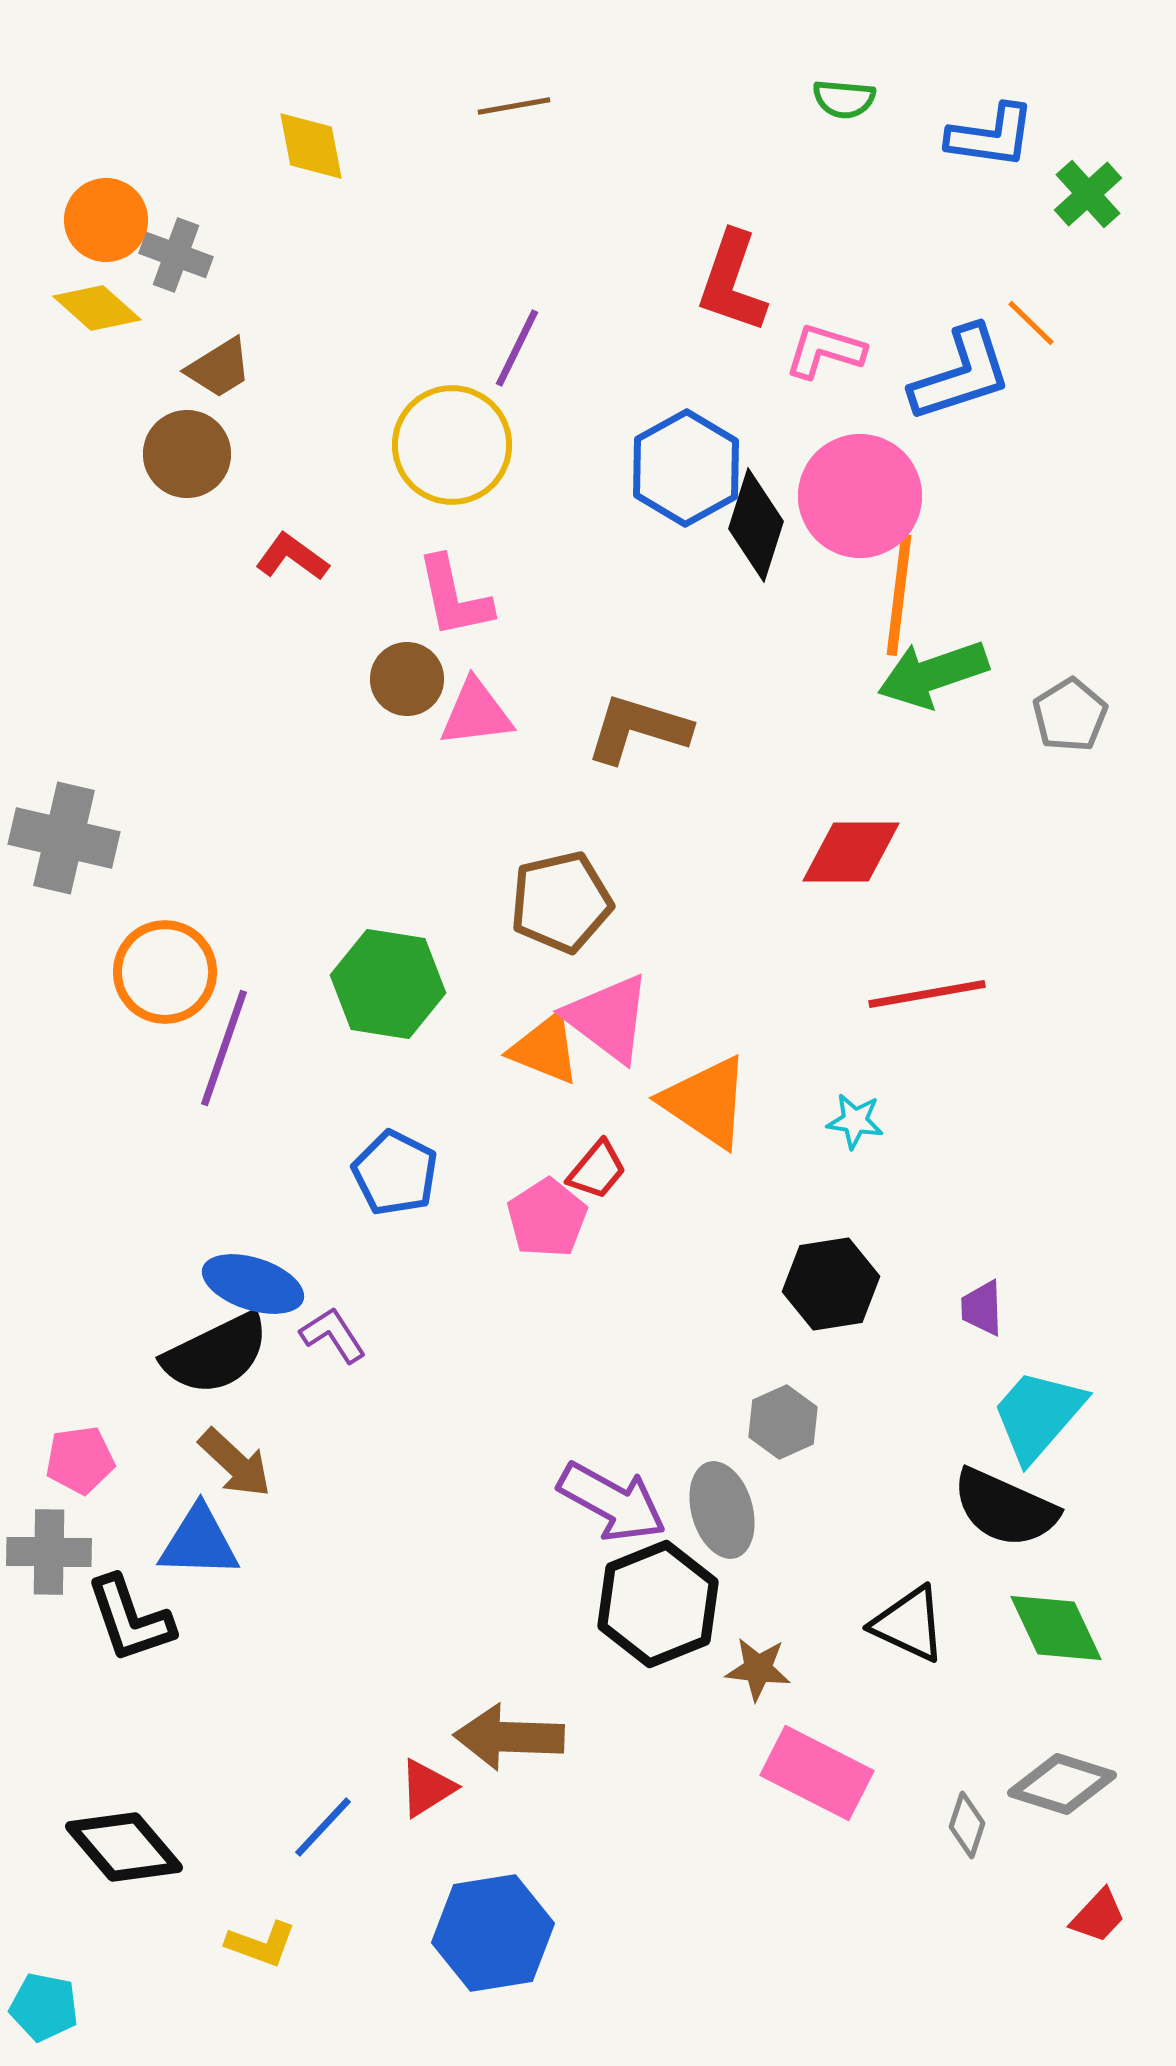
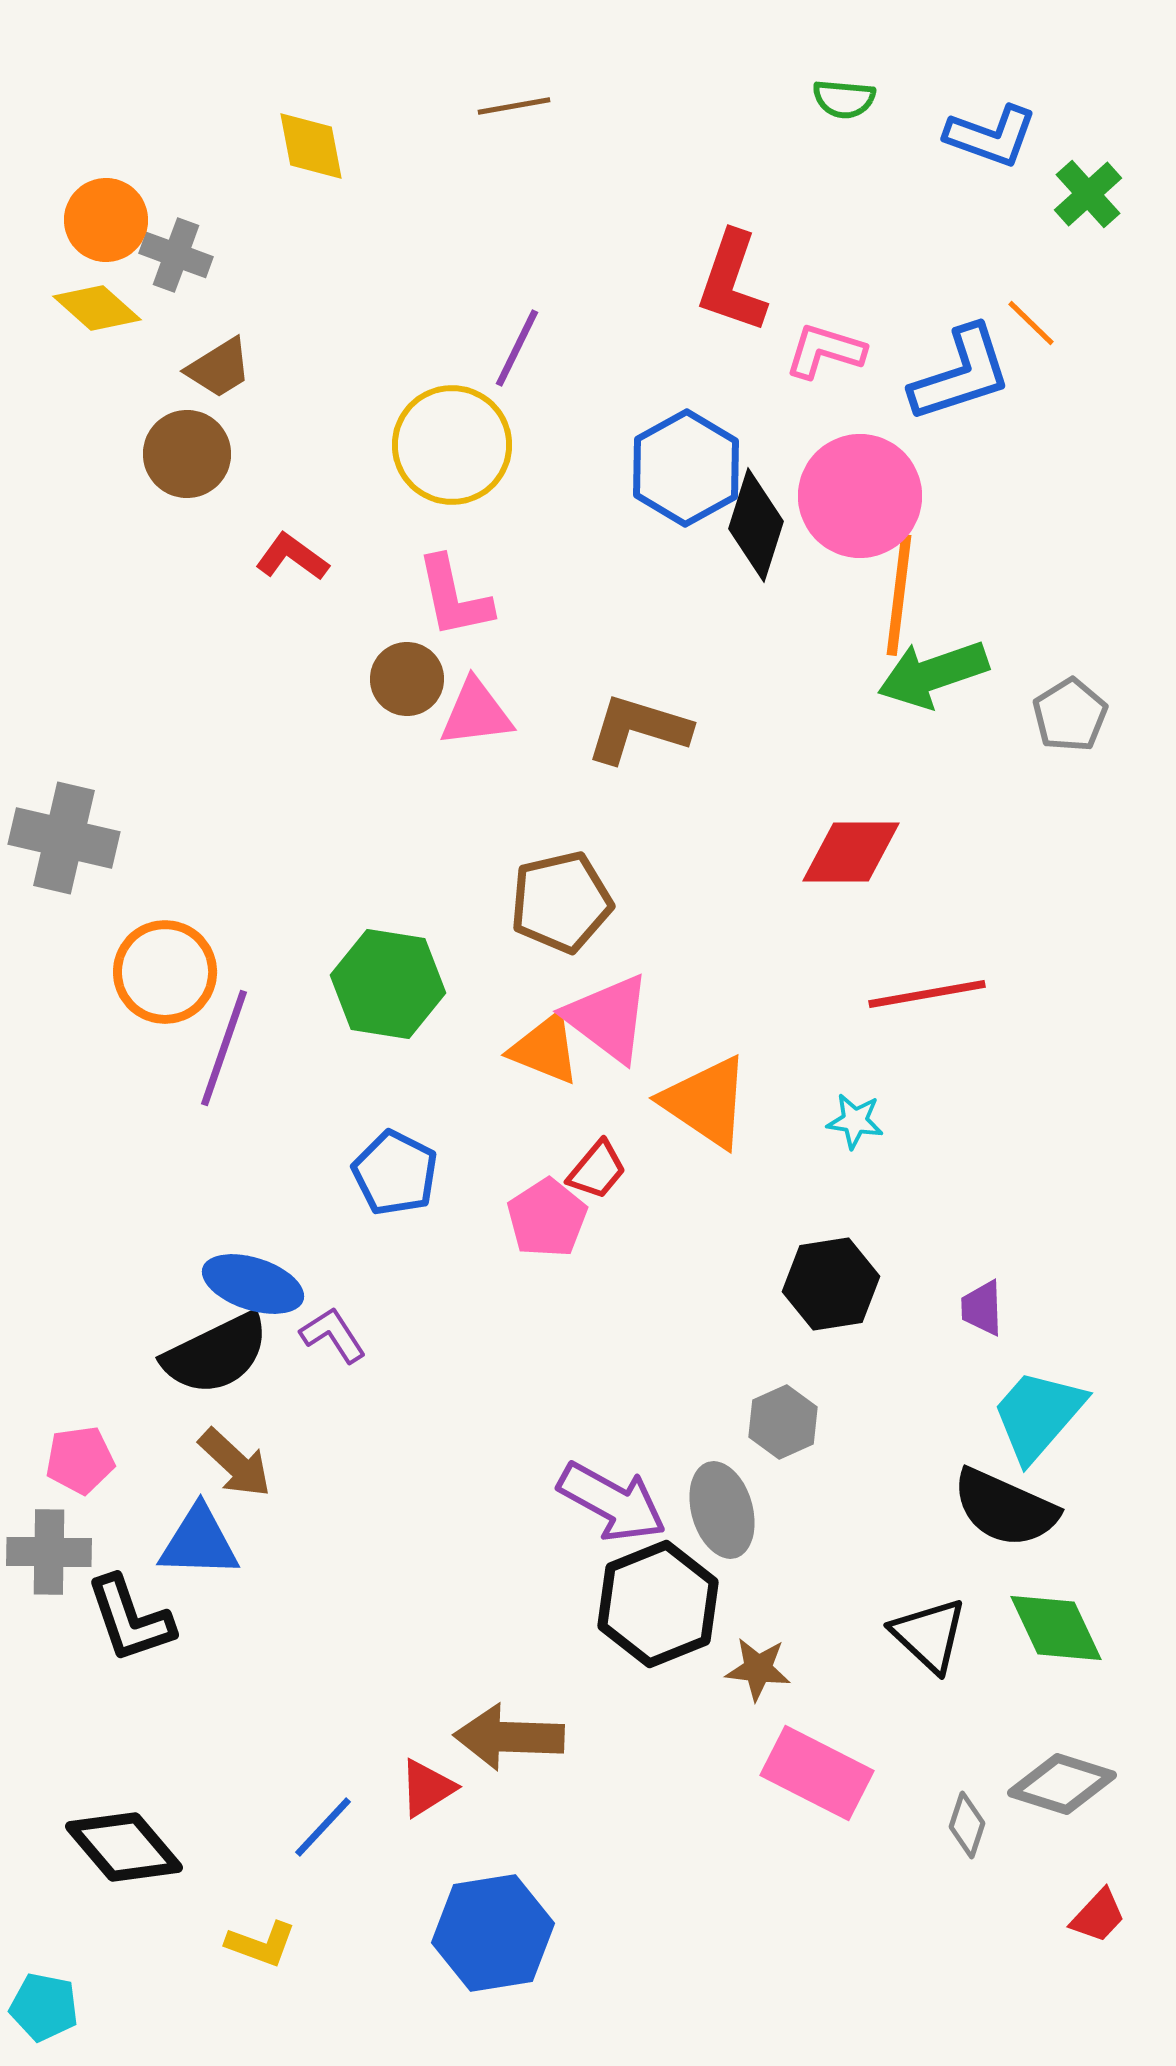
blue L-shape at (991, 136): rotated 12 degrees clockwise
black triangle at (909, 1624): moved 20 px right, 11 px down; rotated 18 degrees clockwise
